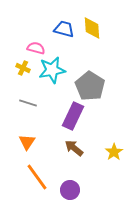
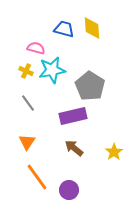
yellow cross: moved 3 px right, 3 px down
gray line: rotated 36 degrees clockwise
purple rectangle: rotated 52 degrees clockwise
purple circle: moved 1 px left
